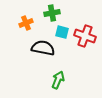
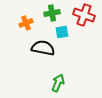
cyan square: rotated 24 degrees counterclockwise
red cross: moved 1 px left, 21 px up
green arrow: moved 3 px down
